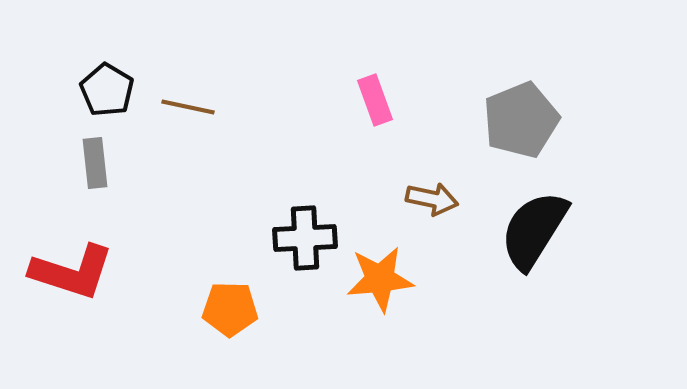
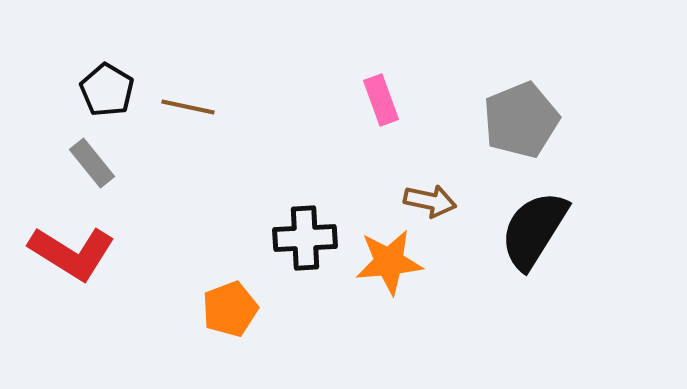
pink rectangle: moved 6 px right
gray rectangle: moved 3 px left; rotated 33 degrees counterclockwise
brown arrow: moved 2 px left, 2 px down
red L-shape: moved 19 px up; rotated 14 degrees clockwise
orange star: moved 9 px right, 17 px up
orange pentagon: rotated 22 degrees counterclockwise
